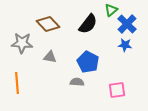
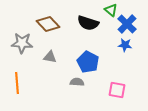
green triangle: rotated 40 degrees counterclockwise
black semicircle: moved 1 px up; rotated 70 degrees clockwise
pink square: rotated 18 degrees clockwise
